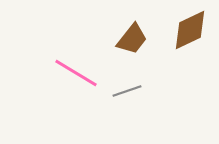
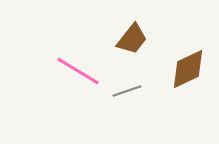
brown diamond: moved 2 px left, 39 px down
pink line: moved 2 px right, 2 px up
